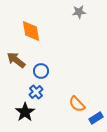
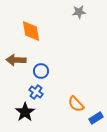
brown arrow: rotated 36 degrees counterclockwise
blue cross: rotated 16 degrees counterclockwise
orange semicircle: moved 1 px left
